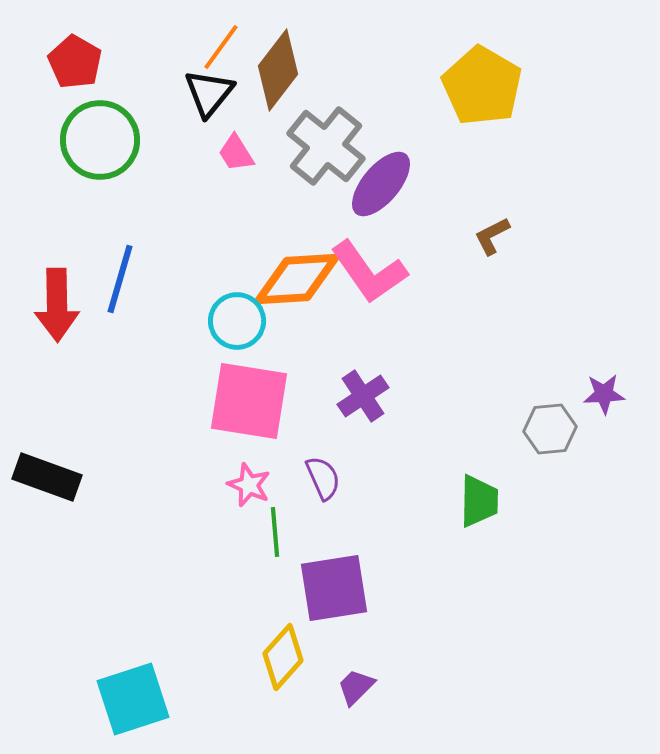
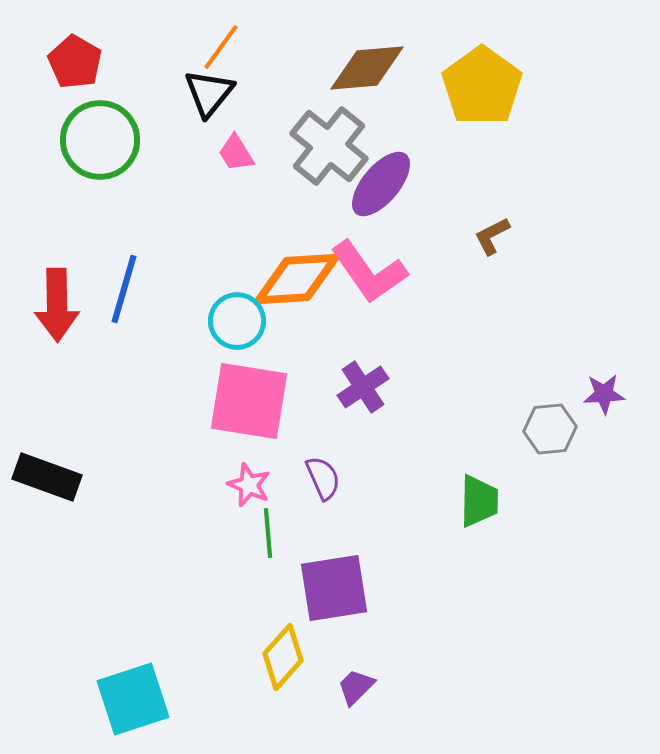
brown diamond: moved 89 px right, 2 px up; rotated 48 degrees clockwise
yellow pentagon: rotated 6 degrees clockwise
gray cross: moved 3 px right
blue line: moved 4 px right, 10 px down
purple cross: moved 9 px up
green line: moved 7 px left, 1 px down
